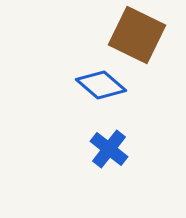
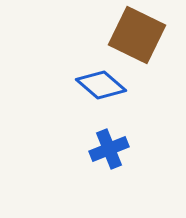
blue cross: rotated 30 degrees clockwise
